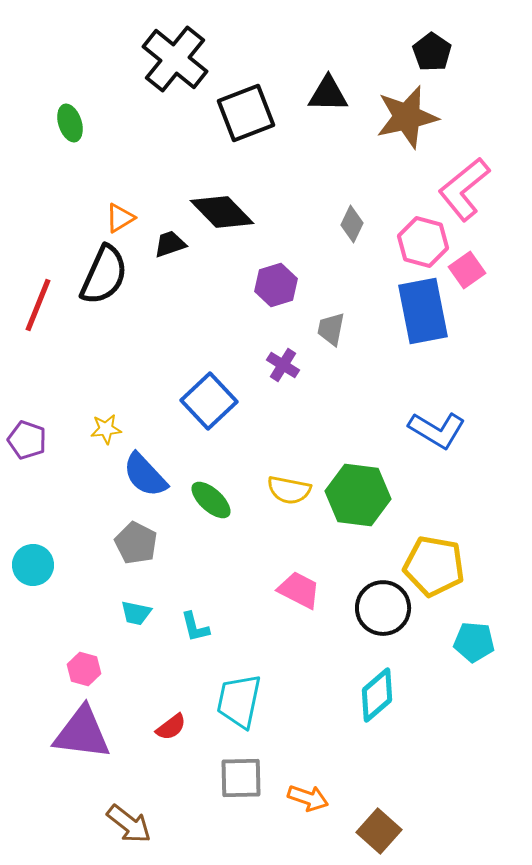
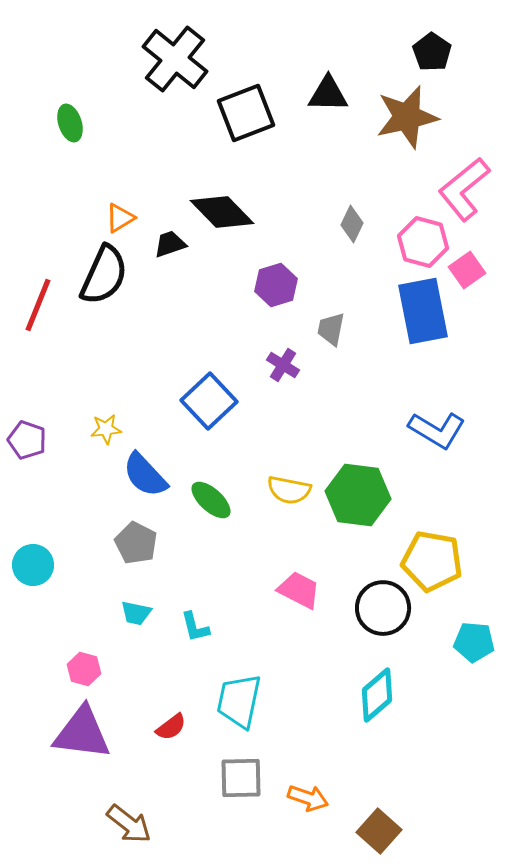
yellow pentagon at (434, 566): moved 2 px left, 5 px up
